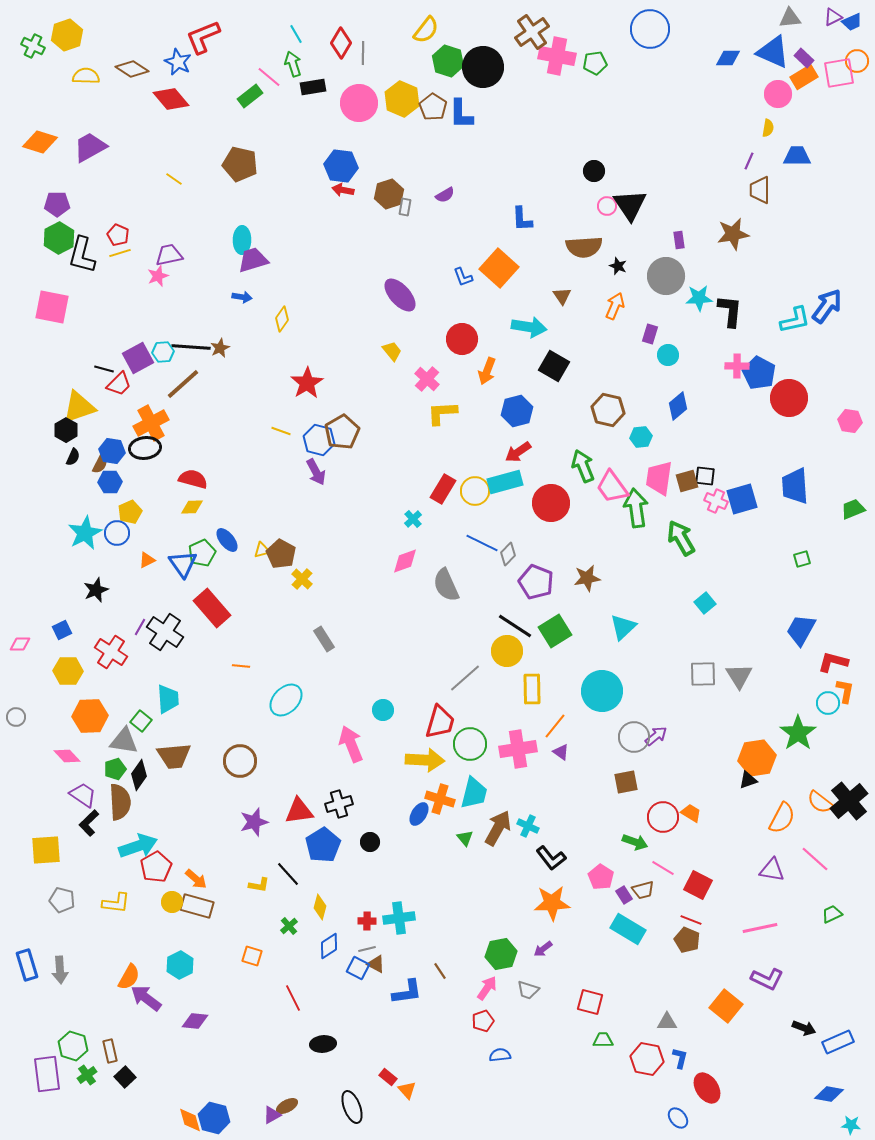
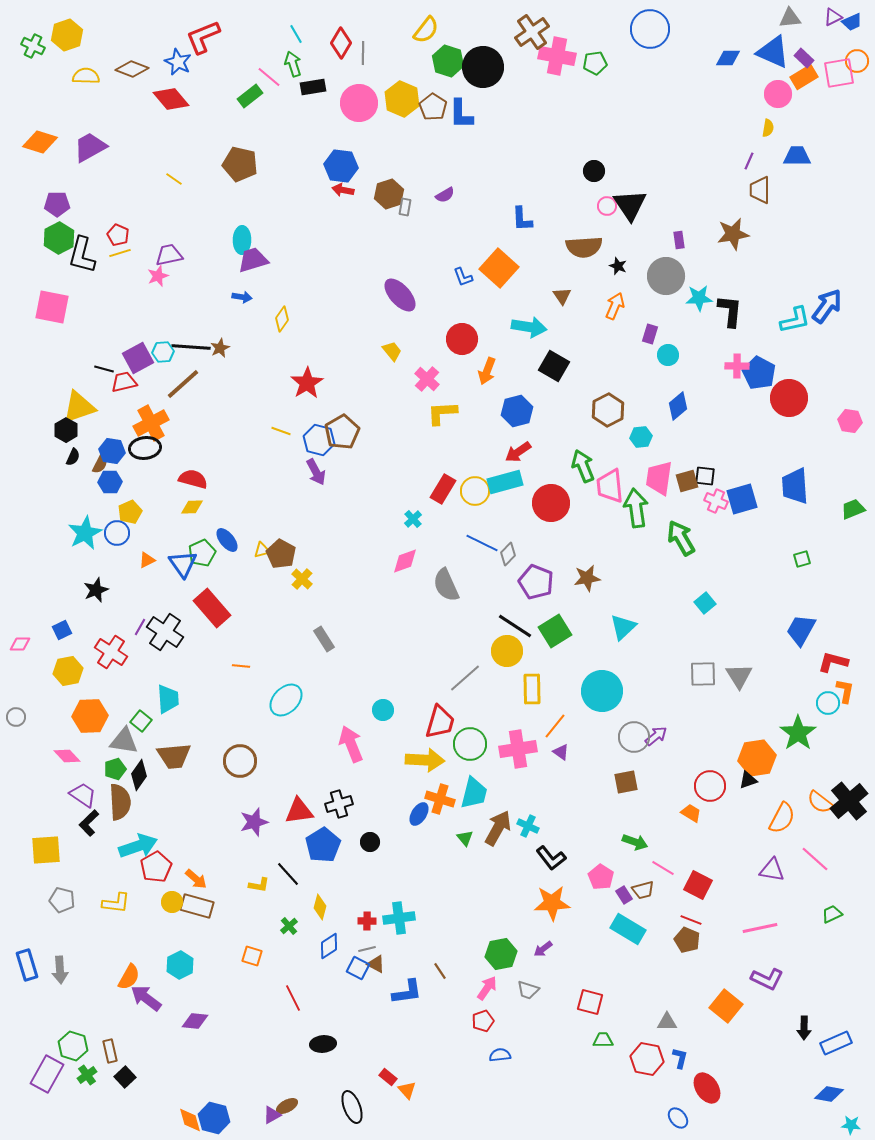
brown diamond at (132, 69): rotated 12 degrees counterclockwise
red trapezoid at (119, 384): moved 5 px right, 2 px up; rotated 148 degrees counterclockwise
brown hexagon at (608, 410): rotated 20 degrees clockwise
pink trapezoid at (612, 487): moved 2 px left, 1 px up; rotated 30 degrees clockwise
yellow hexagon at (68, 671): rotated 12 degrees counterclockwise
red circle at (663, 817): moved 47 px right, 31 px up
black arrow at (804, 1028): rotated 70 degrees clockwise
blue rectangle at (838, 1042): moved 2 px left, 1 px down
purple rectangle at (47, 1074): rotated 36 degrees clockwise
